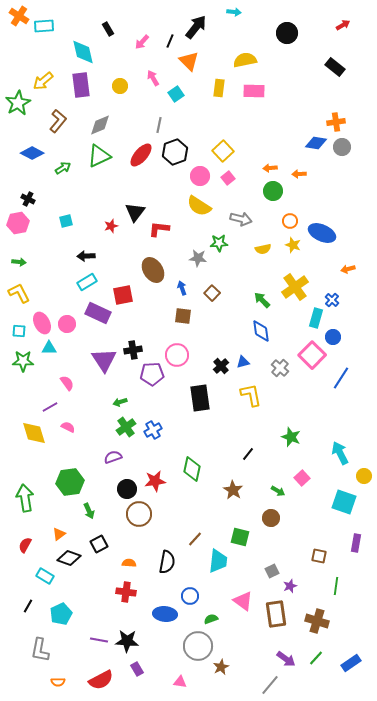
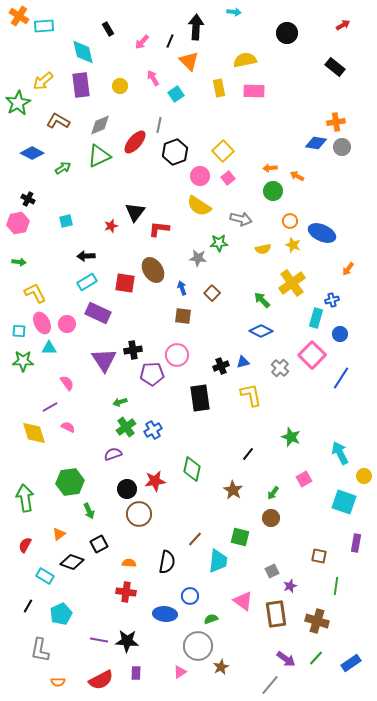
black arrow at (196, 27): rotated 35 degrees counterclockwise
yellow rectangle at (219, 88): rotated 18 degrees counterclockwise
brown L-shape at (58, 121): rotated 100 degrees counterclockwise
red ellipse at (141, 155): moved 6 px left, 13 px up
orange arrow at (299, 174): moved 2 px left, 2 px down; rotated 32 degrees clockwise
orange arrow at (348, 269): rotated 40 degrees counterclockwise
yellow cross at (295, 287): moved 3 px left, 4 px up
yellow L-shape at (19, 293): moved 16 px right
red square at (123, 295): moved 2 px right, 12 px up; rotated 20 degrees clockwise
blue cross at (332, 300): rotated 32 degrees clockwise
blue diamond at (261, 331): rotated 55 degrees counterclockwise
blue circle at (333, 337): moved 7 px right, 3 px up
black cross at (221, 366): rotated 21 degrees clockwise
purple semicircle at (113, 457): moved 3 px up
pink square at (302, 478): moved 2 px right, 1 px down; rotated 14 degrees clockwise
green arrow at (278, 491): moved 5 px left, 2 px down; rotated 96 degrees clockwise
black diamond at (69, 558): moved 3 px right, 4 px down
purple rectangle at (137, 669): moved 1 px left, 4 px down; rotated 32 degrees clockwise
pink triangle at (180, 682): moved 10 px up; rotated 40 degrees counterclockwise
